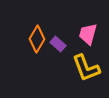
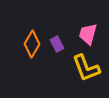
orange diamond: moved 5 px left, 5 px down
purple rectangle: moved 1 px left; rotated 21 degrees clockwise
